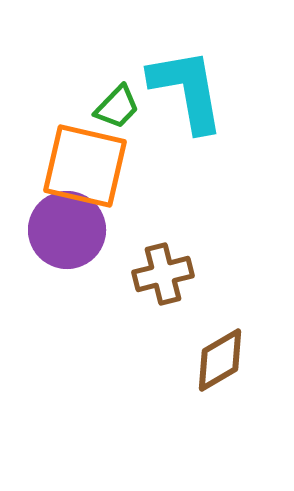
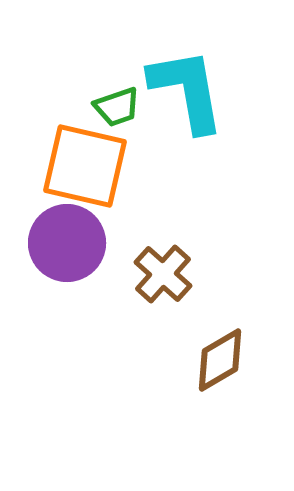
green trapezoid: rotated 27 degrees clockwise
purple circle: moved 13 px down
brown cross: rotated 34 degrees counterclockwise
